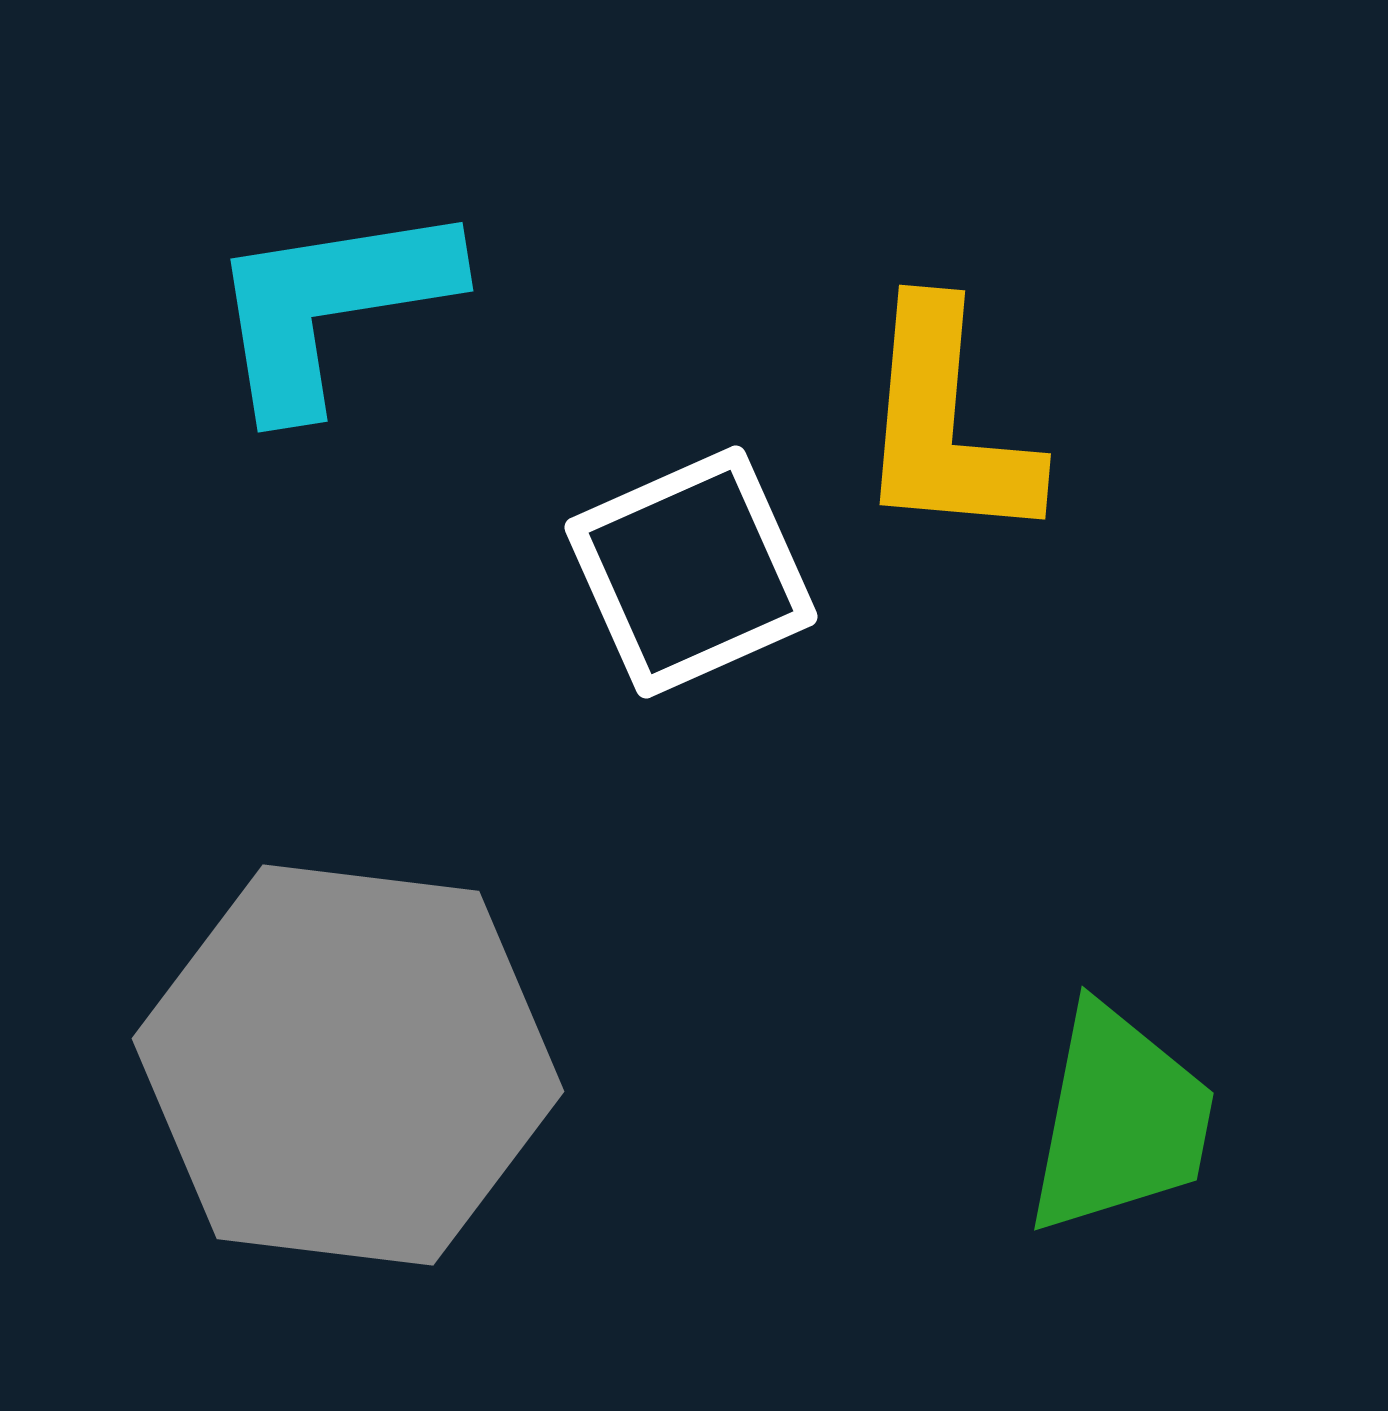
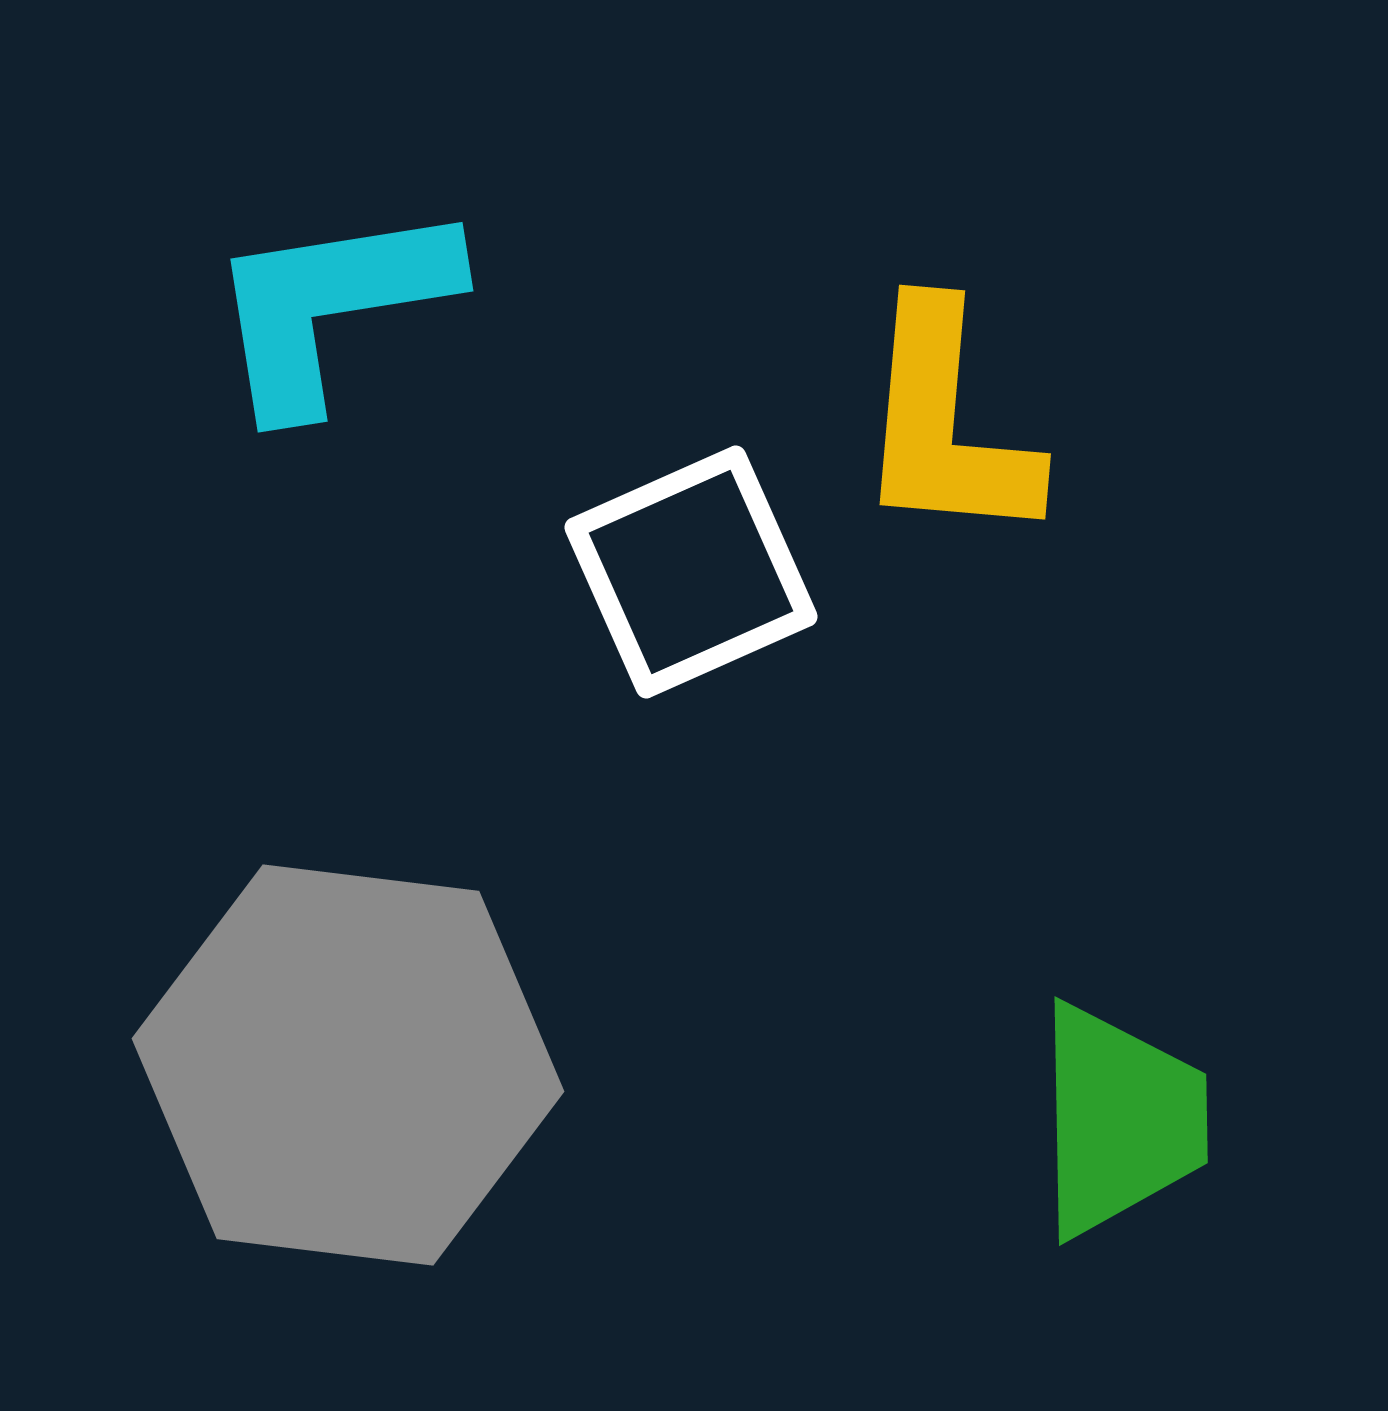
green trapezoid: rotated 12 degrees counterclockwise
